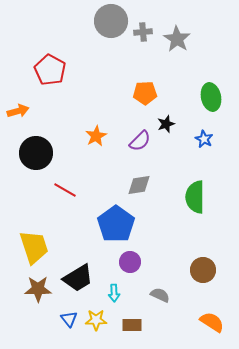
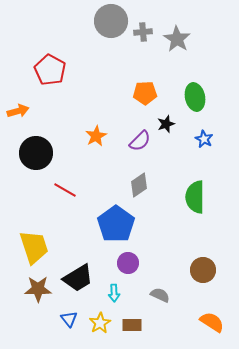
green ellipse: moved 16 px left
gray diamond: rotated 25 degrees counterclockwise
purple circle: moved 2 px left, 1 px down
yellow star: moved 4 px right, 3 px down; rotated 30 degrees counterclockwise
